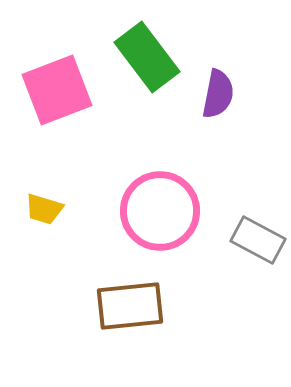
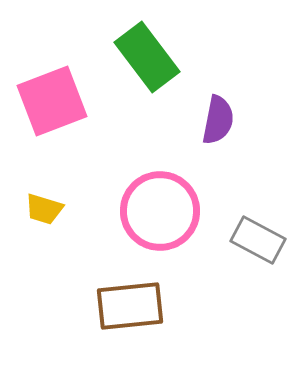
pink square: moved 5 px left, 11 px down
purple semicircle: moved 26 px down
